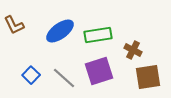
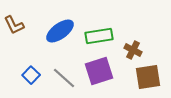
green rectangle: moved 1 px right, 1 px down
